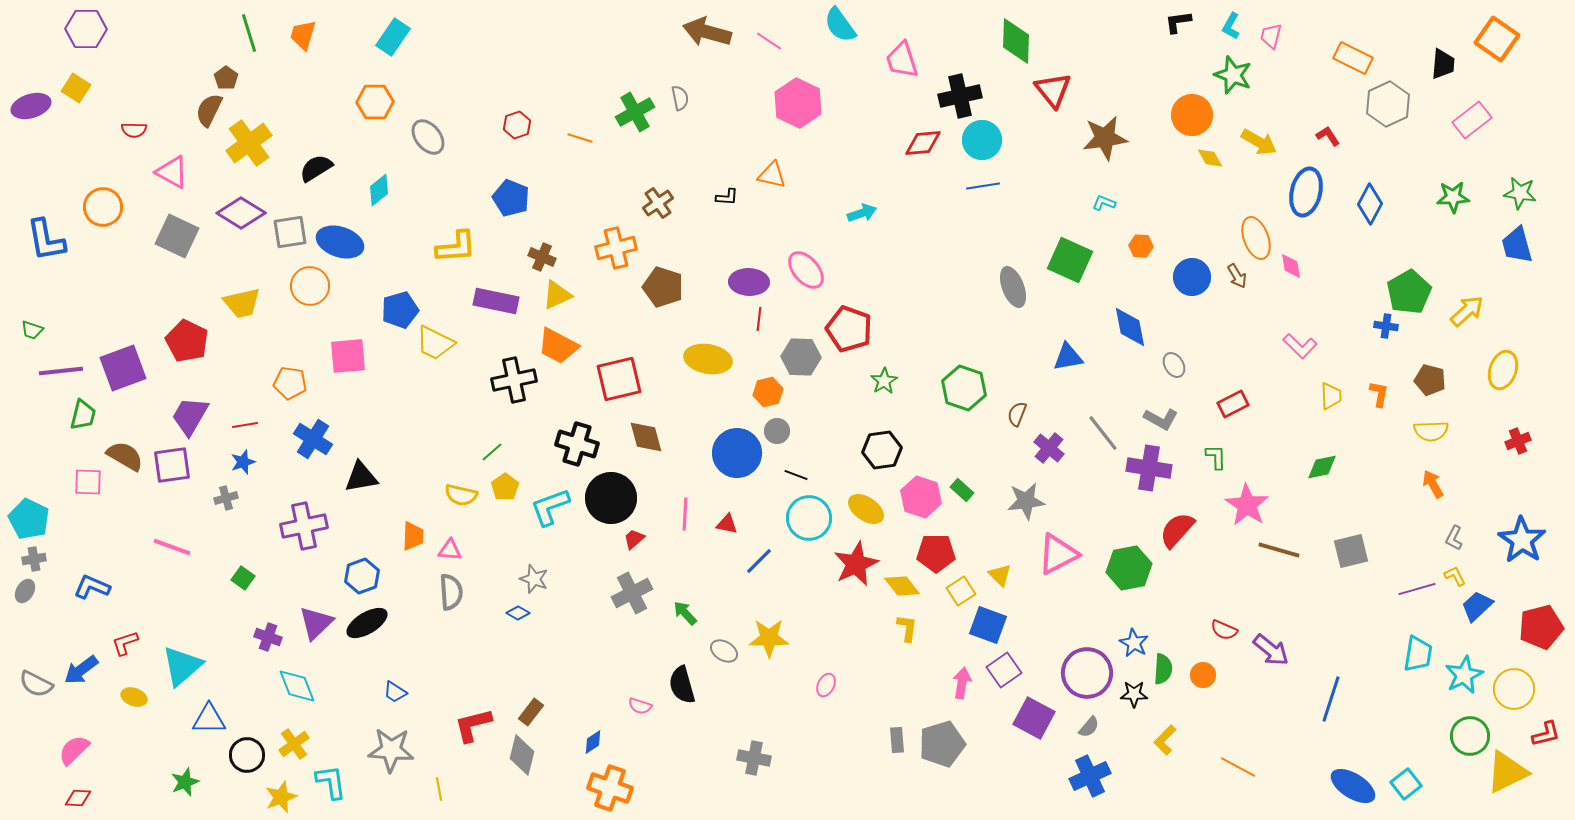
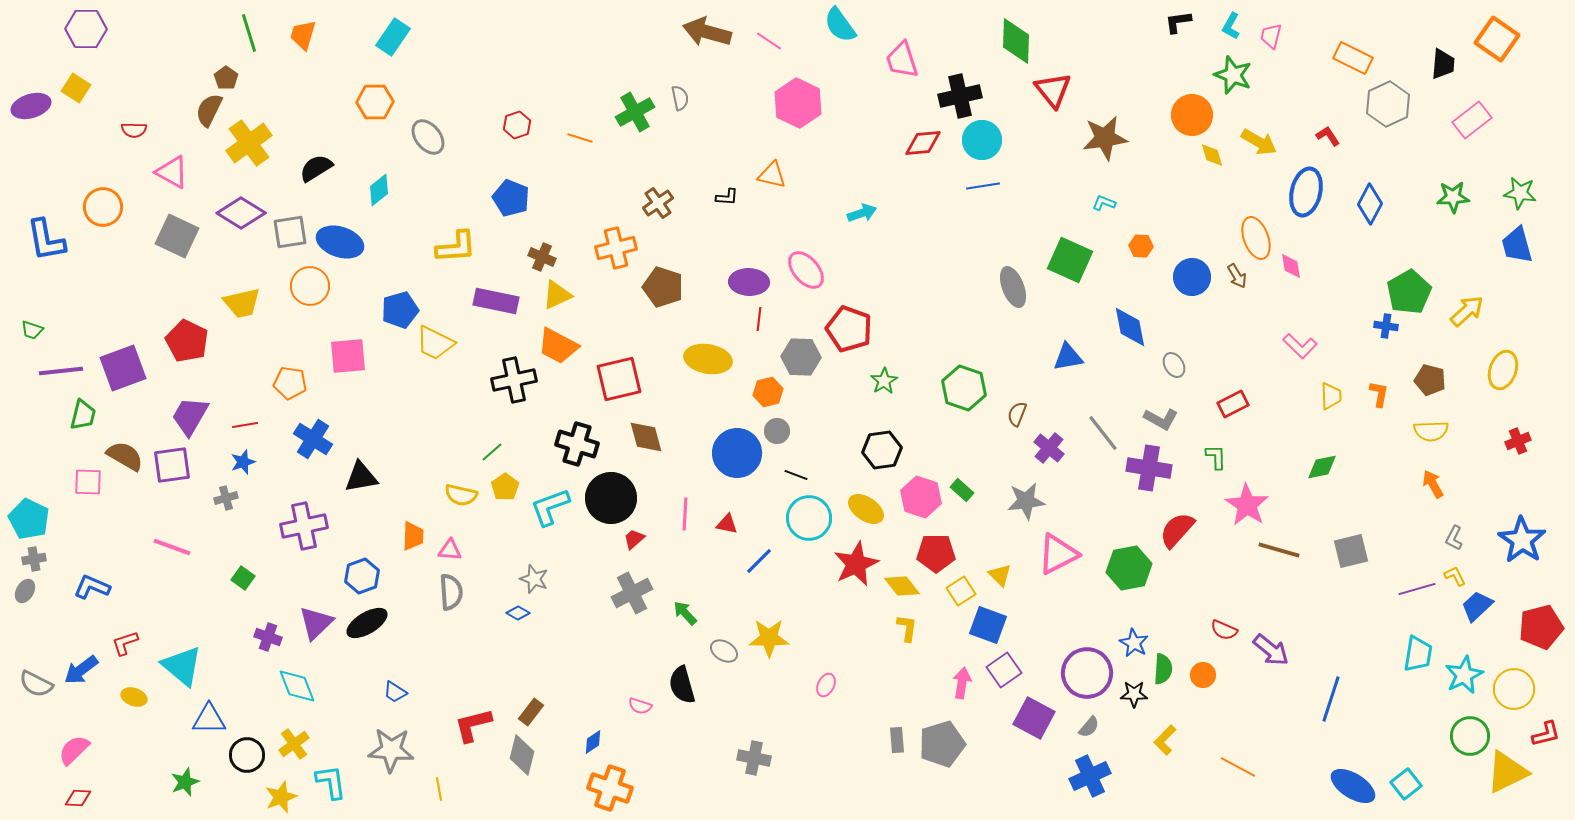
yellow diamond at (1210, 158): moved 2 px right, 3 px up; rotated 12 degrees clockwise
cyan triangle at (182, 666): rotated 39 degrees counterclockwise
